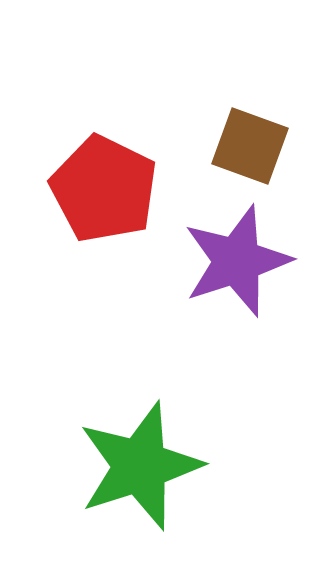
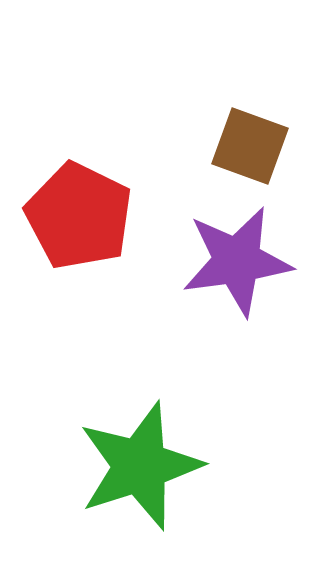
red pentagon: moved 25 px left, 27 px down
purple star: rotated 10 degrees clockwise
